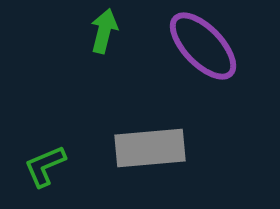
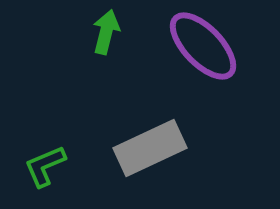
green arrow: moved 2 px right, 1 px down
gray rectangle: rotated 20 degrees counterclockwise
